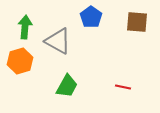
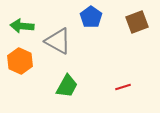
brown square: rotated 25 degrees counterclockwise
green arrow: moved 3 px left, 1 px up; rotated 90 degrees counterclockwise
orange hexagon: rotated 20 degrees counterclockwise
red line: rotated 28 degrees counterclockwise
